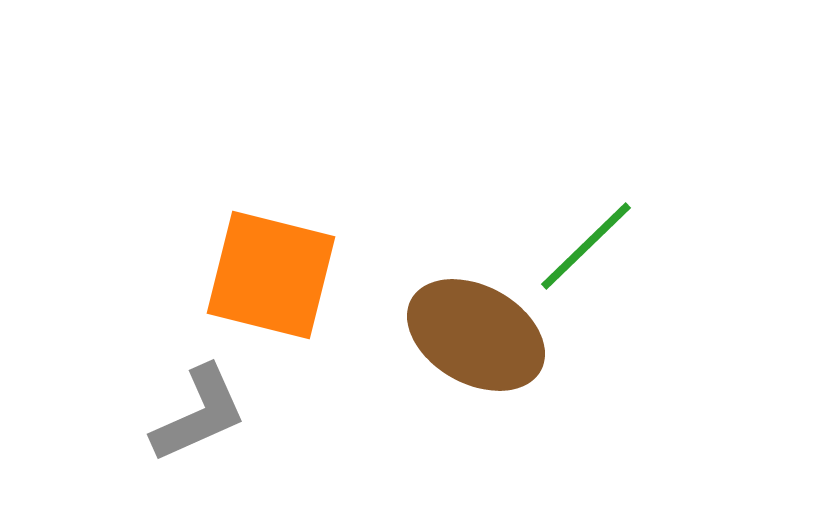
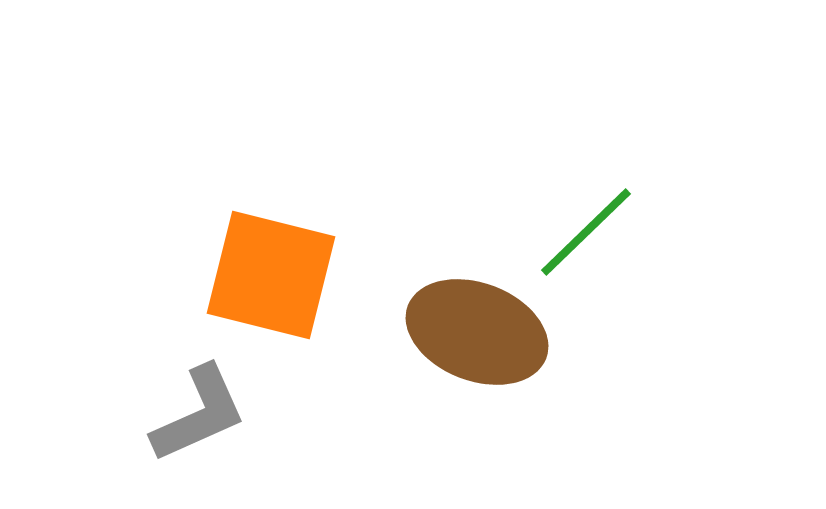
green line: moved 14 px up
brown ellipse: moved 1 px right, 3 px up; rotated 8 degrees counterclockwise
